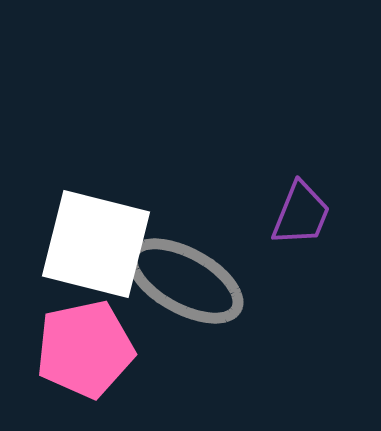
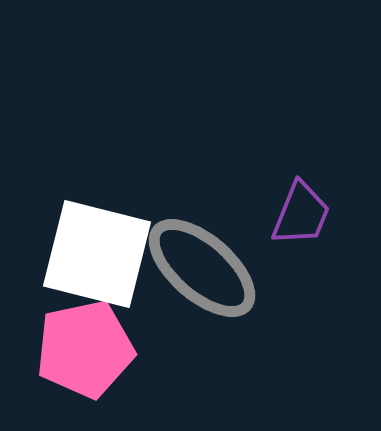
white square: moved 1 px right, 10 px down
gray ellipse: moved 17 px right, 13 px up; rotated 12 degrees clockwise
